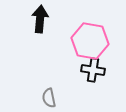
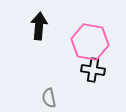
black arrow: moved 1 px left, 7 px down
pink hexagon: moved 1 px down
